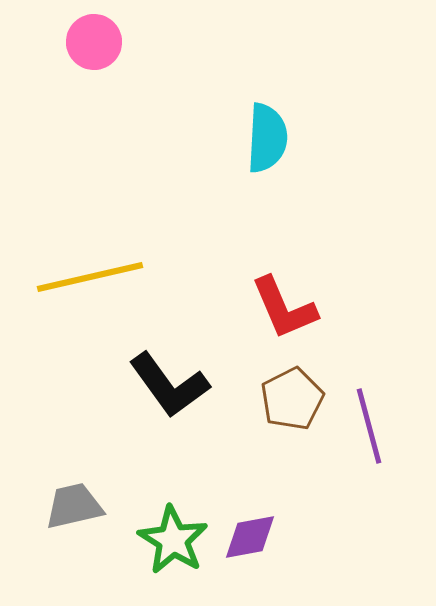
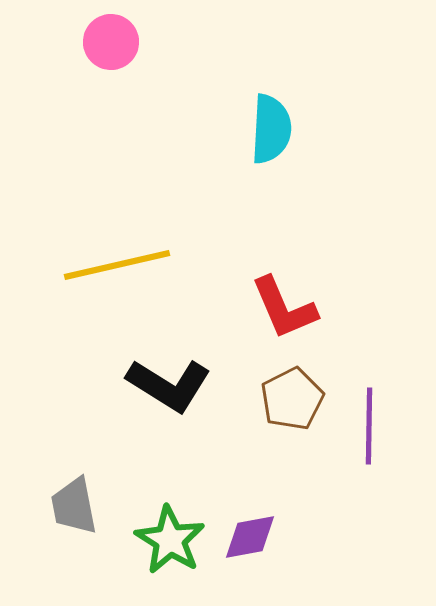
pink circle: moved 17 px right
cyan semicircle: moved 4 px right, 9 px up
yellow line: moved 27 px right, 12 px up
black L-shape: rotated 22 degrees counterclockwise
purple line: rotated 16 degrees clockwise
gray trapezoid: rotated 88 degrees counterclockwise
green star: moved 3 px left
